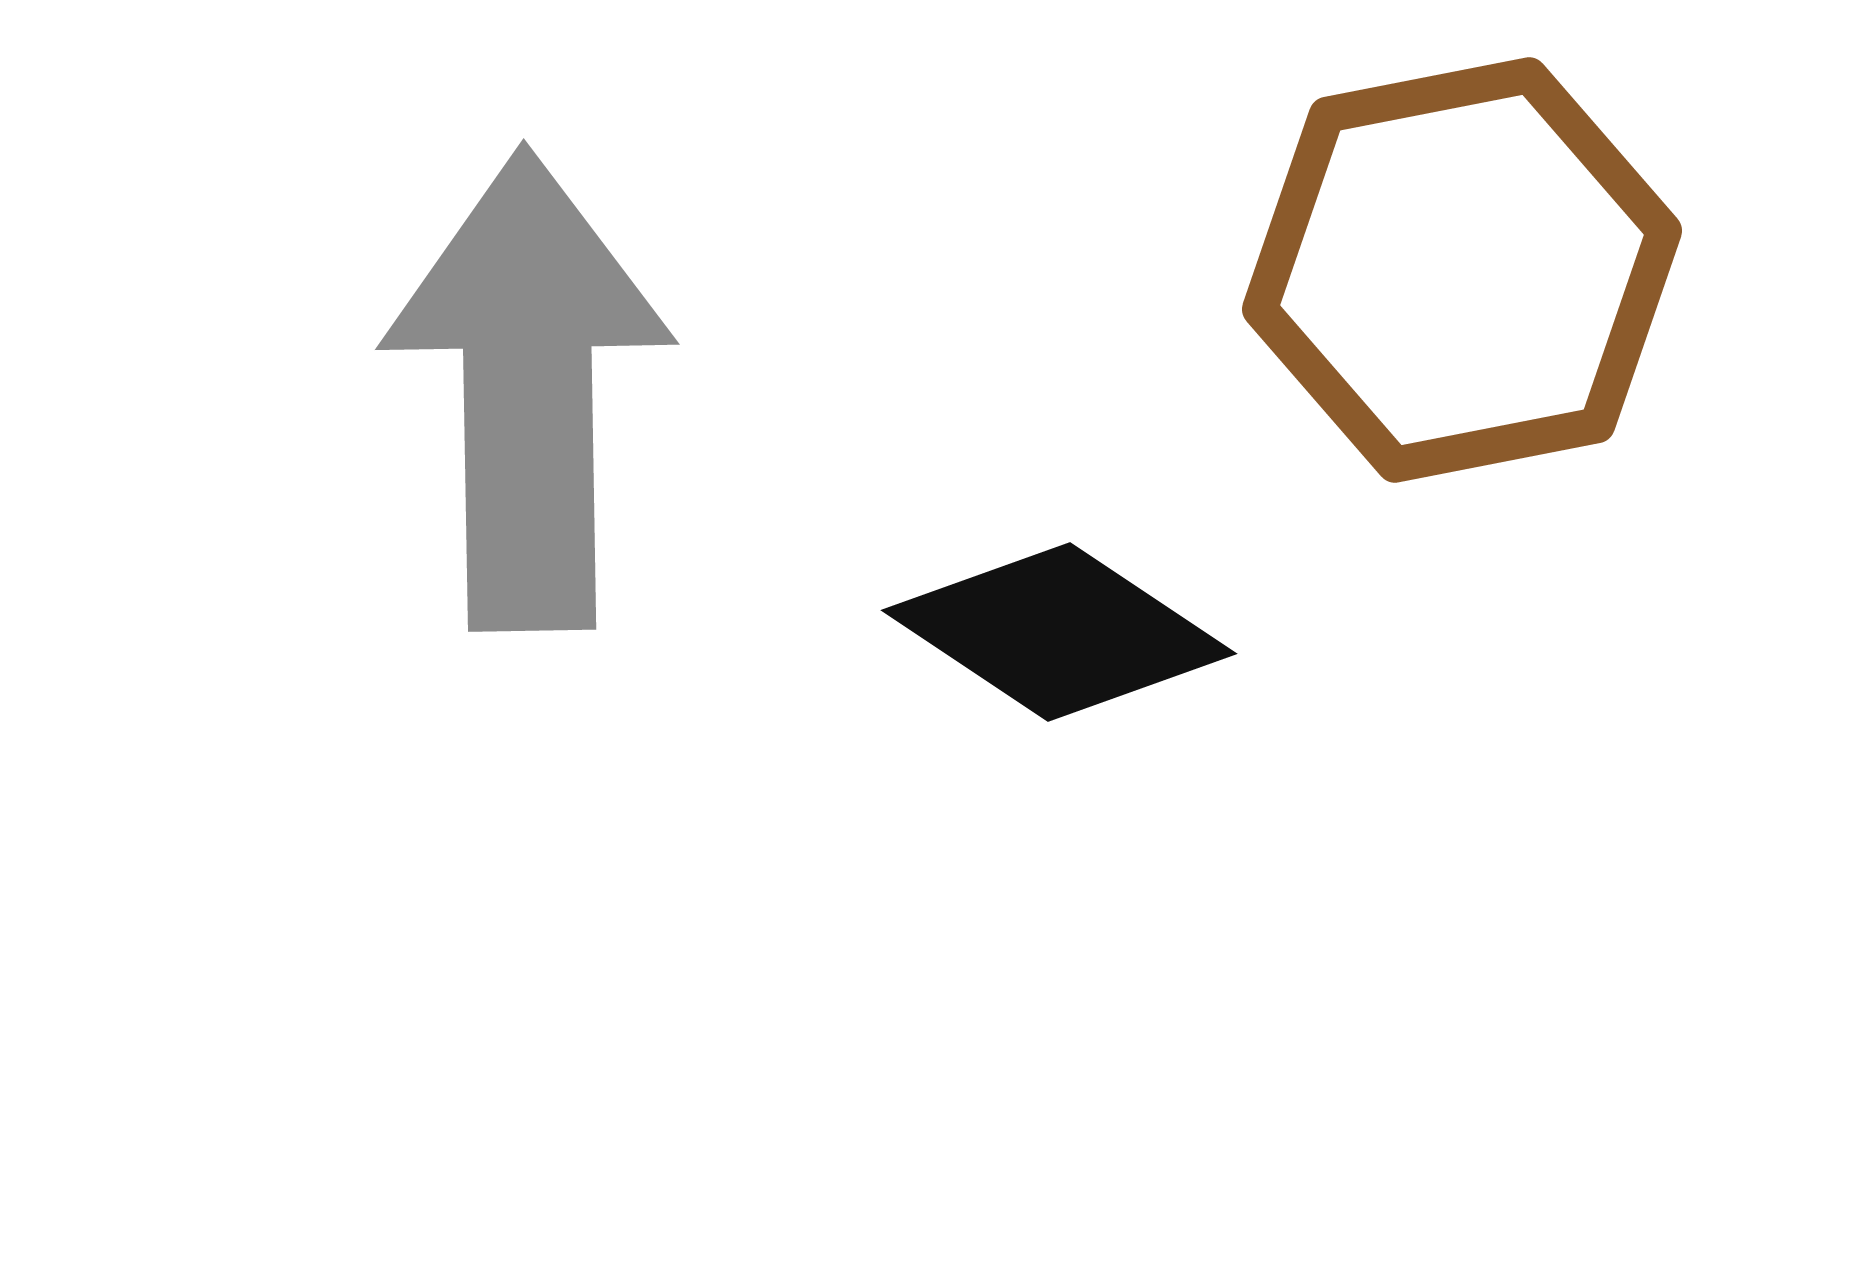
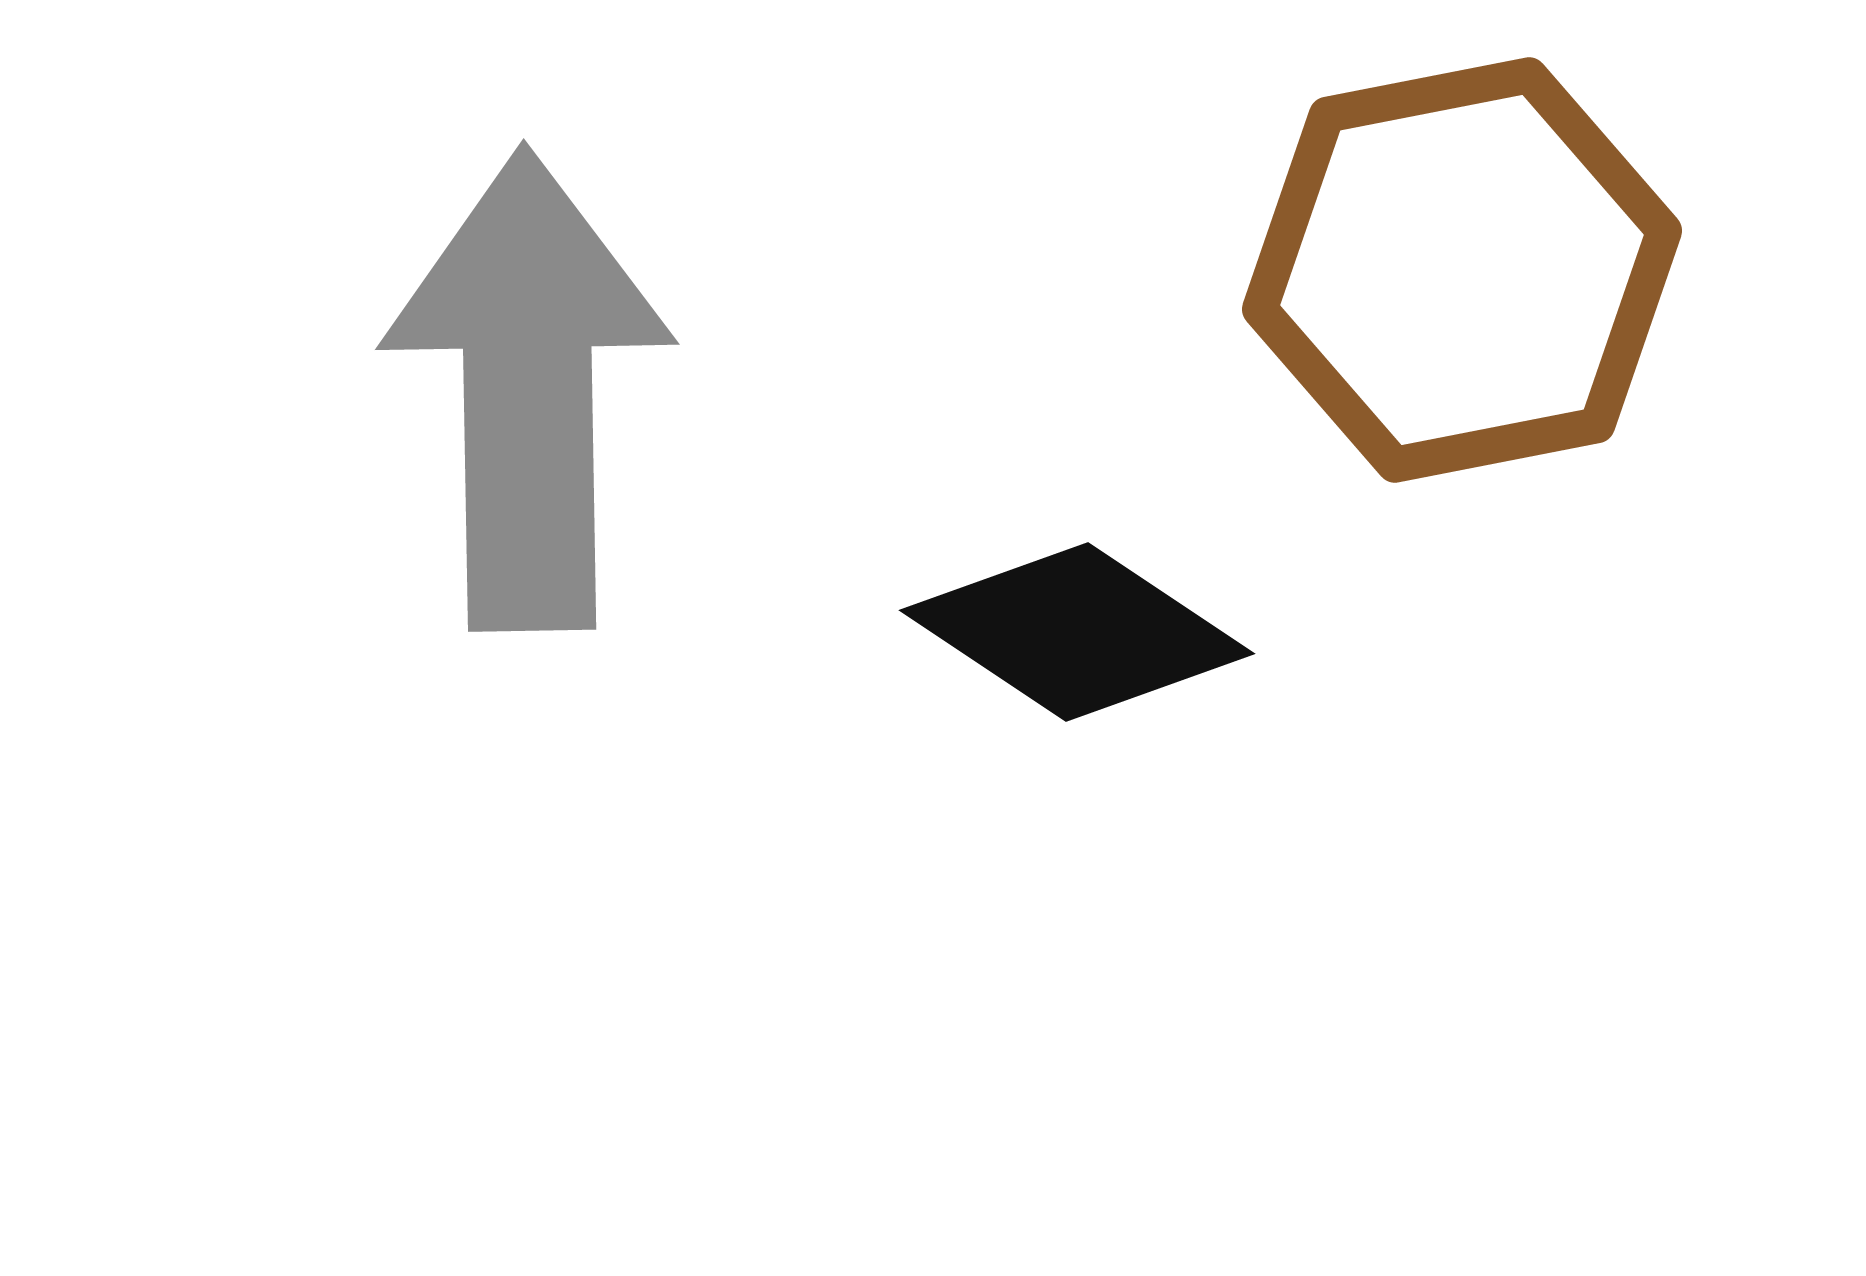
black diamond: moved 18 px right
